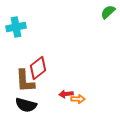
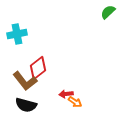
cyan cross: moved 1 px right, 7 px down
brown L-shape: rotated 35 degrees counterclockwise
orange arrow: moved 3 px left, 3 px down; rotated 32 degrees clockwise
